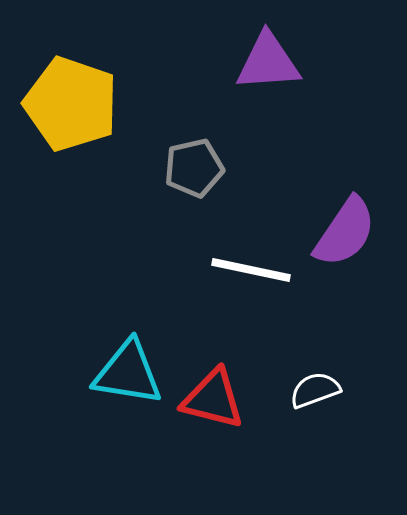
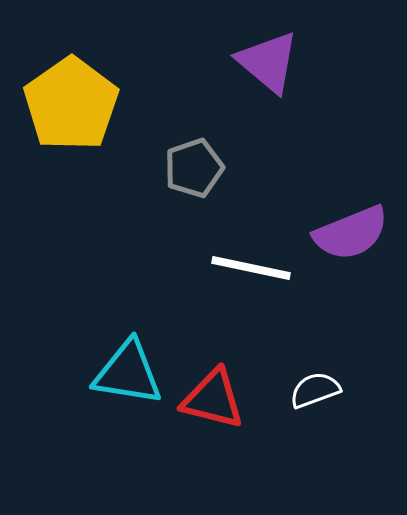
purple triangle: rotated 44 degrees clockwise
yellow pentagon: rotated 18 degrees clockwise
gray pentagon: rotated 6 degrees counterclockwise
purple semicircle: moved 6 px right, 1 px down; rotated 34 degrees clockwise
white line: moved 2 px up
